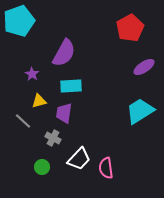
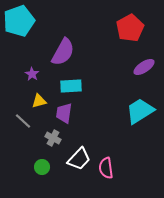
purple semicircle: moved 1 px left, 1 px up
